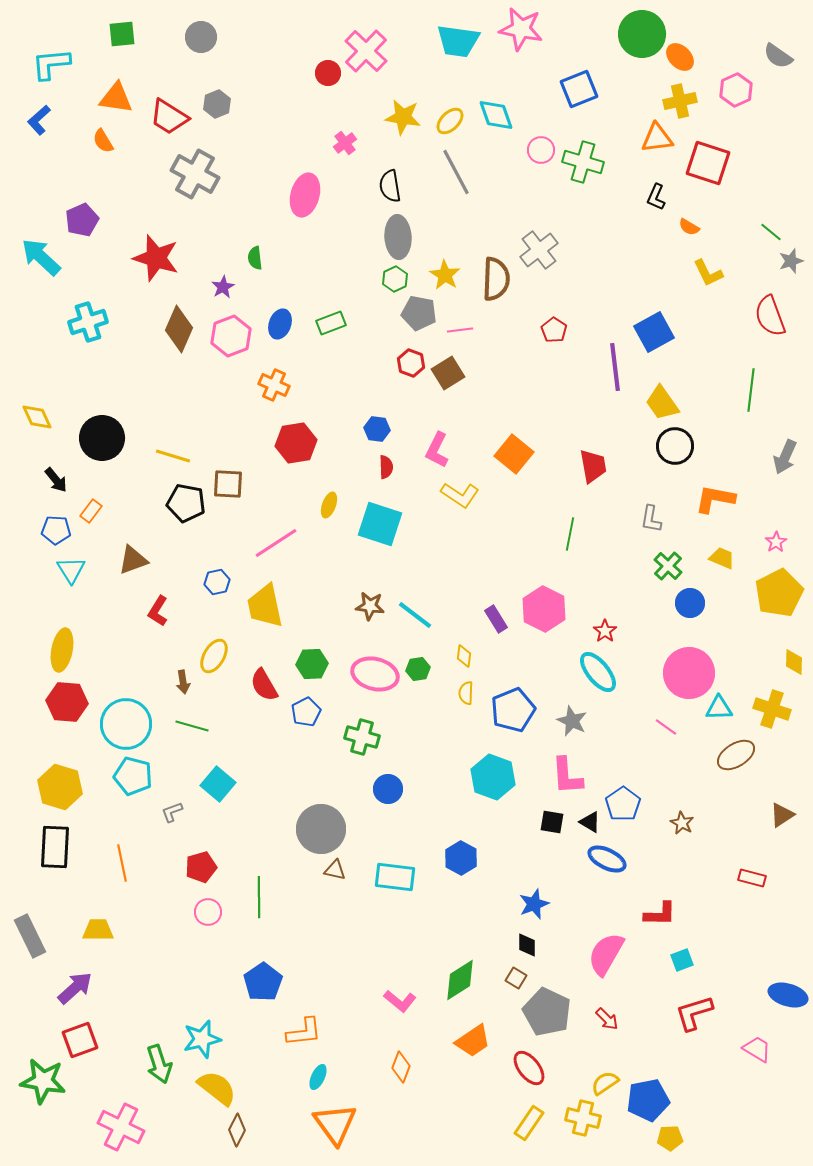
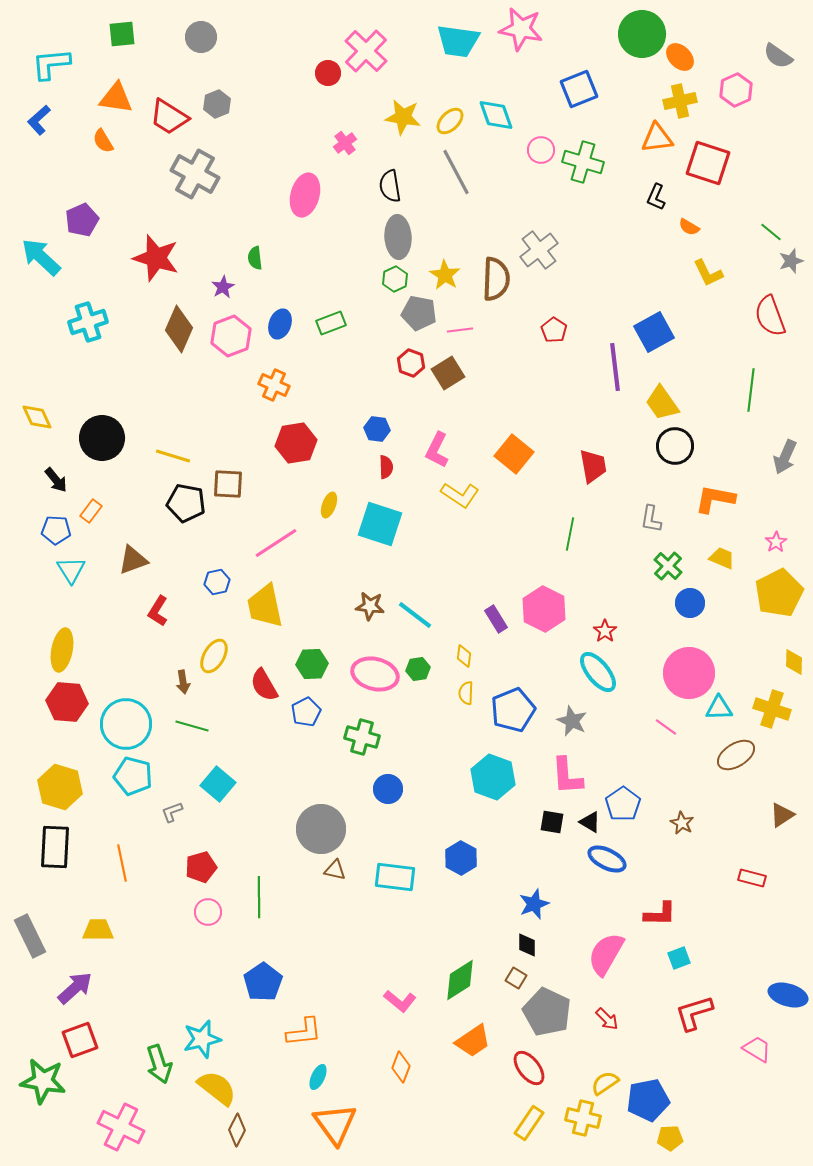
cyan square at (682, 960): moved 3 px left, 2 px up
